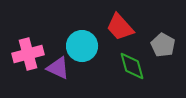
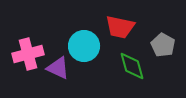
red trapezoid: rotated 36 degrees counterclockwise
cyan circle: moved 2 px right
